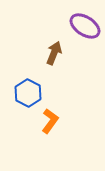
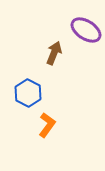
purple ellipse: moved 1 px right, 4 px down
orange L-shape: moved 3 px left, 4 px down
